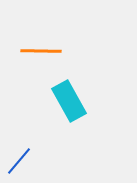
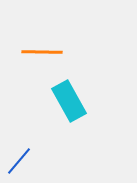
orange line: moved 1 px right, 1 px down
